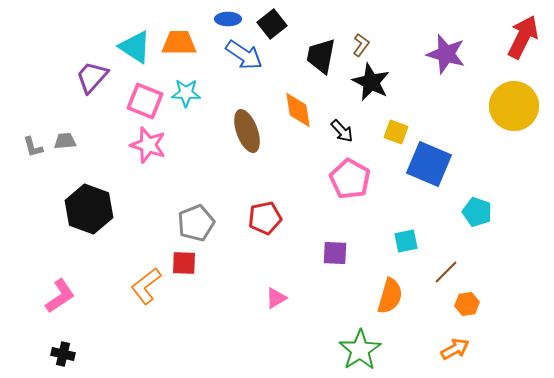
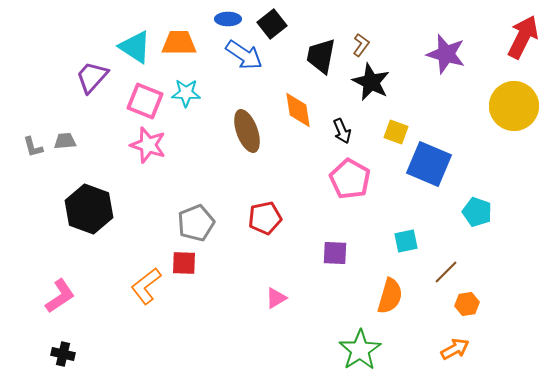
black arrow: rotated 20 degrees clockwise
